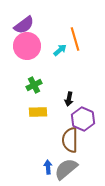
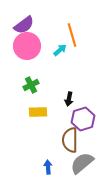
orange line: moved 3 px left, 4 px up
green cross: moved 3 px left
purple hexagon: rotated 20 degrees clockwise
gray semicircle: moved 16 px right, 6 px up
